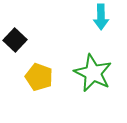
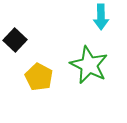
green star: moved 4 px left, 8 px up
yellow pentagon: rotated 8 degrees clockwise
